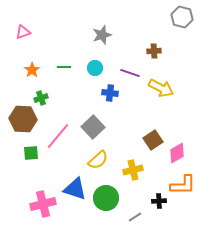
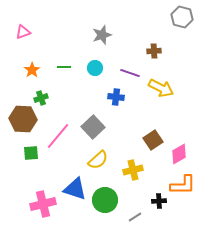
blue cross: moved 6 px right, 4 px down
pink diamond: moved 2 px right, 1 px down
green circle: moved 1 px left, 2 px down
